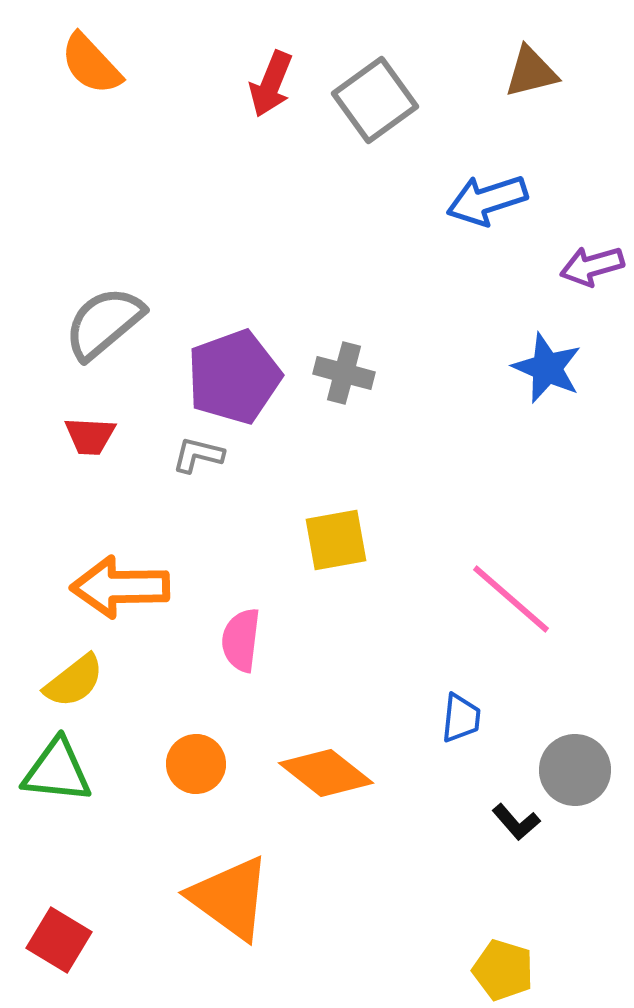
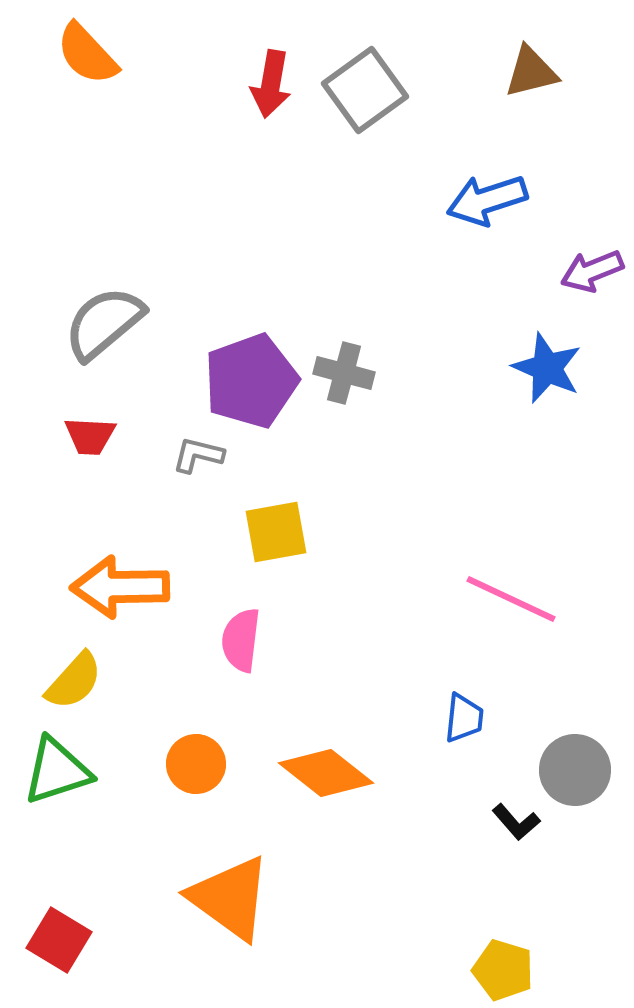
orange semicircle: moved 4 px left, 10 px up
red arrow: rotated 12 degrees counterclockwise
gray square: moved 10 px left, 10 px up
purple arrow: moved 5 px down; rotated 6 degrees counterclockwise
purple pentagon: moved 17 px right, 4 px down
yellow square: moved 60 px left, 8 px up
pink line: rotated 16 degrees counterclockwise
yellow semicircle: rotated 10 degrees counterclockwise
blue trapezoid: moved 3 px right
green triangle: rotated 24 degrees counterclockwise
